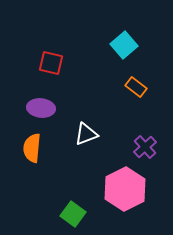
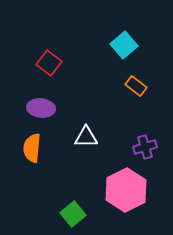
red square: moved 2 px left; rotated 25 degrees clockwise
orange rectangle: moved 1 px up
white triangle: moved 3 px down; rotated 20 degrees clockwise
purple cross: rotated 25 degrees clockwise
pink hexagon: moved 1 px right, 1 px down
green square: rotated 15 degrees clockwise
